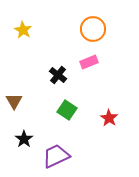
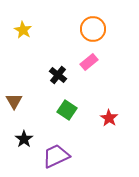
pink rectangle: rotated 18 degrees counterclockwise
